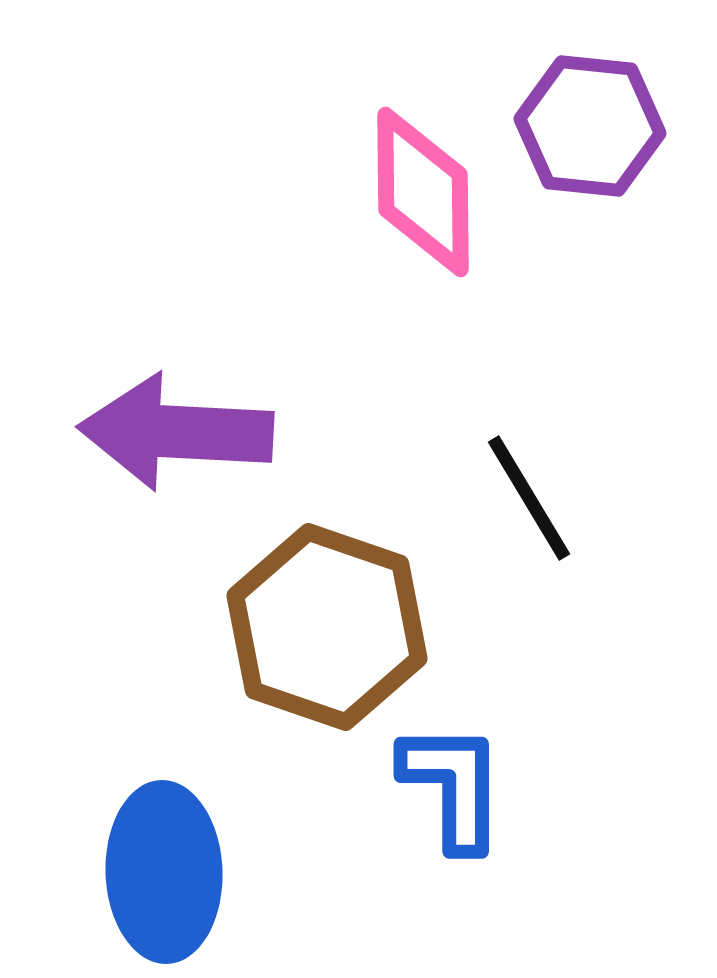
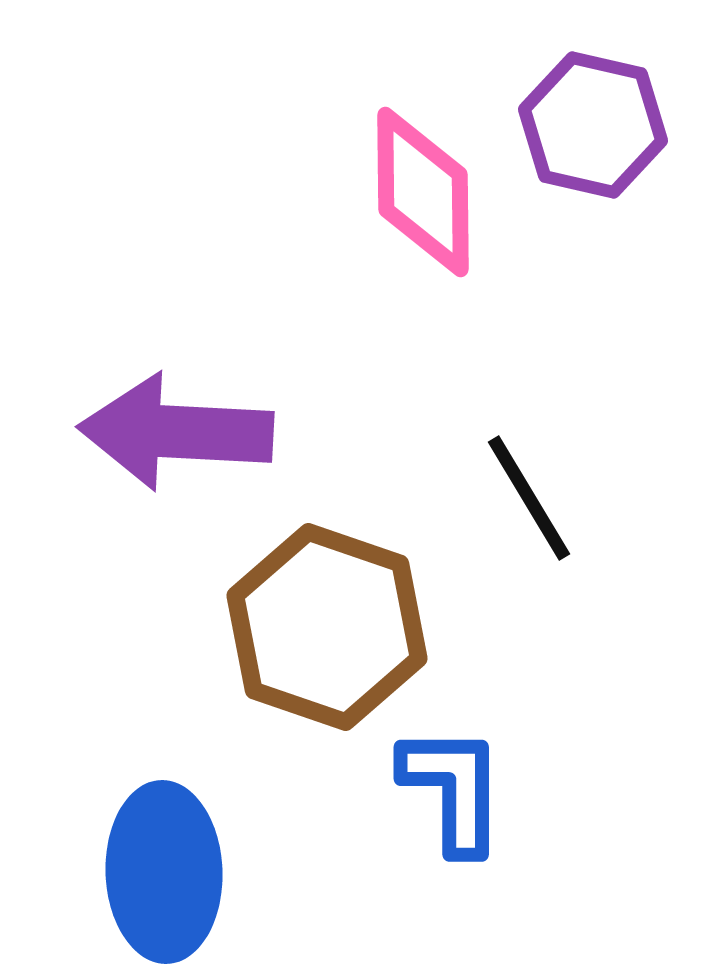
purple hexagon: moved 3 px right, 1 px up; rotated 7 degrees clockwise
blue L-shape: moved 3 px down
